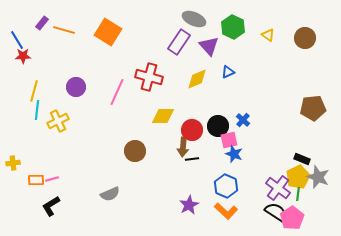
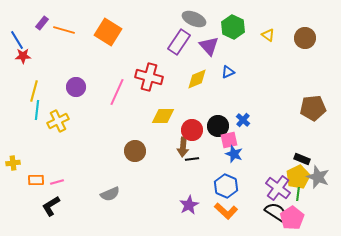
pink line at (52, 179): moved 5 px right, 3 px down
